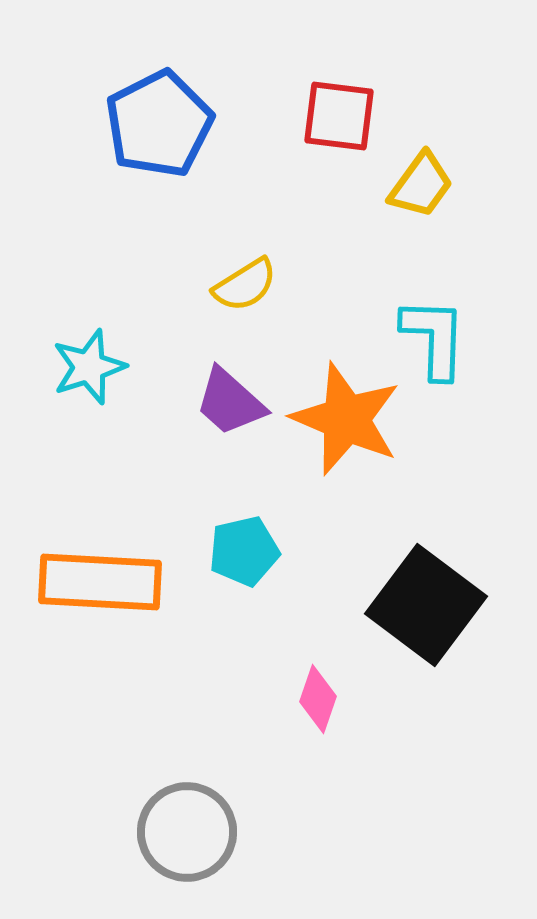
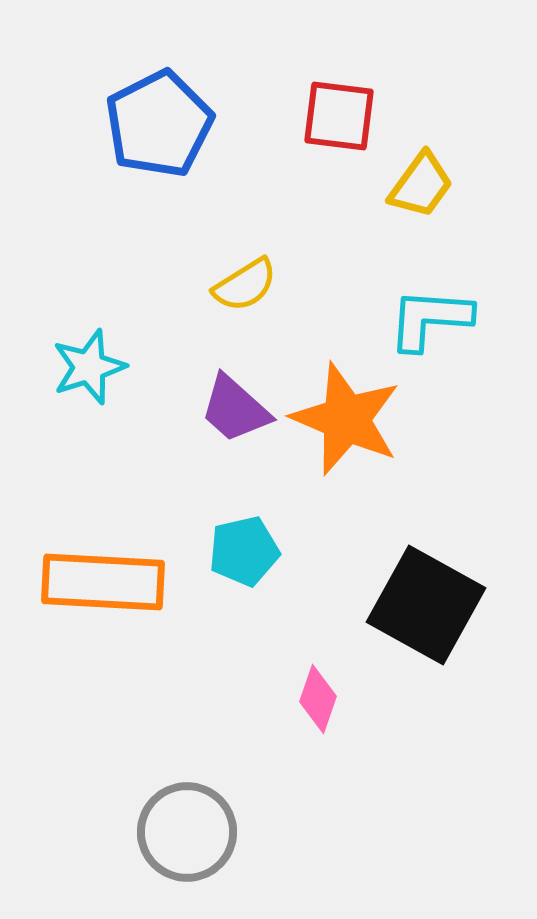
cyan L-shape: moved 4 px left, 19 px up; rotated 88 degrees counterclockwise
purple trapezoid: moved 5 px right, 7 px down
orange rectangle: moved 3 px right
black square: rotated 8 degrees counterclockwise
